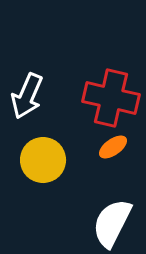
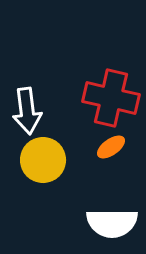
white arrow: moved 15 px down; rotated 30 degrees counterclockwise
orange ellipse: moved 2 px left
white semicircle: rotated 117 degrees counterclockwise
